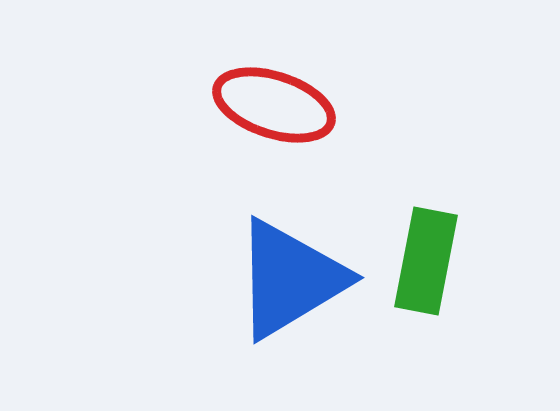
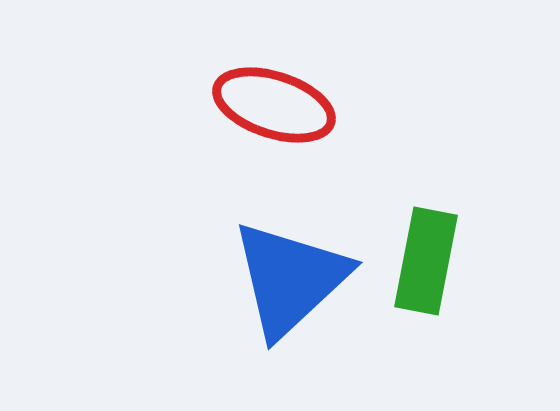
blue triangle: rotated 12 degrees counterclockwise
